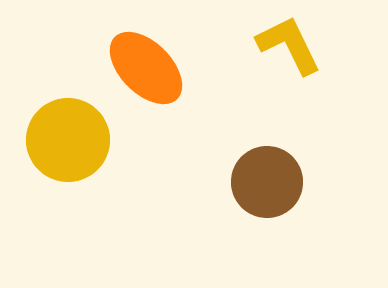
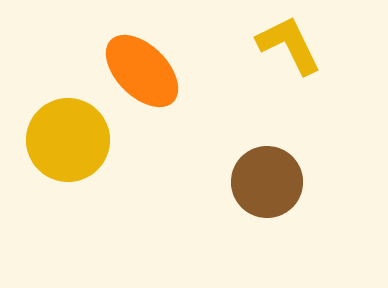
orange ellipse: moved 4 px left, 3 px down
